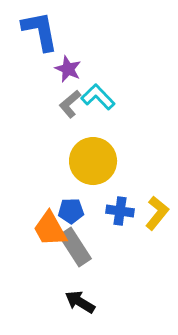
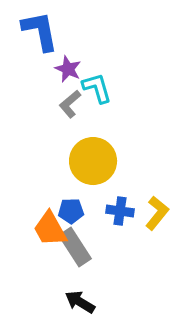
cyan L-shape: moved 1 px left, 9 px up; rotated 28 degrees clockwise
